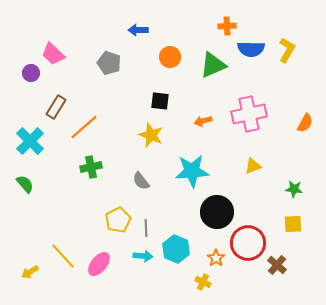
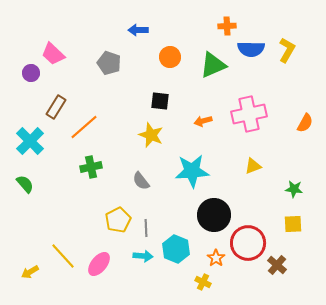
black circle: moved 3 px left, 3 px down
